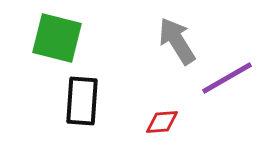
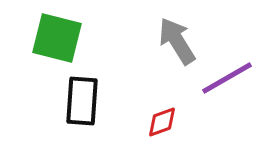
red diamond: rotated 16 degrees counterclockwise
